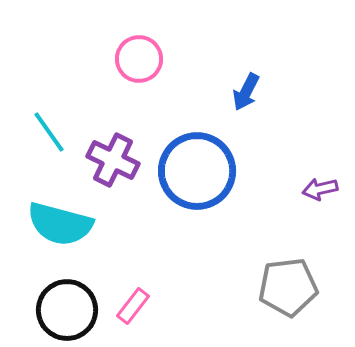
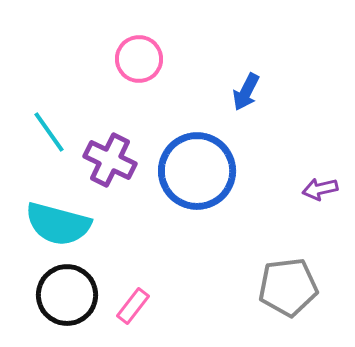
purple cross: moved 3 px left
cyan semicircle: moved 2 px left
black circle: moved 15 px up
